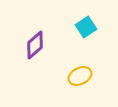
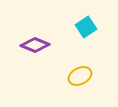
purple diamond: rotated 64 degrees clockwise
